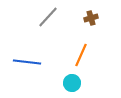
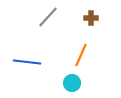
brown cross: rotated 16 degrees clockwise
